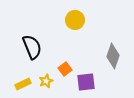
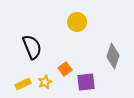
yellow circle: moved 2 px right, 2 px down
yellow star: moved 1 px left, 1 px down
